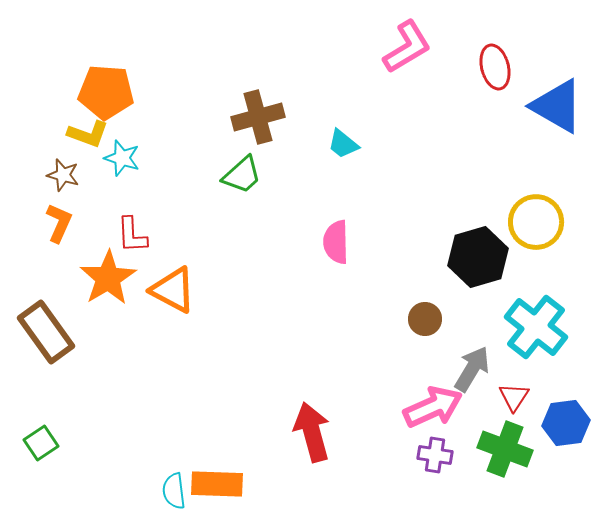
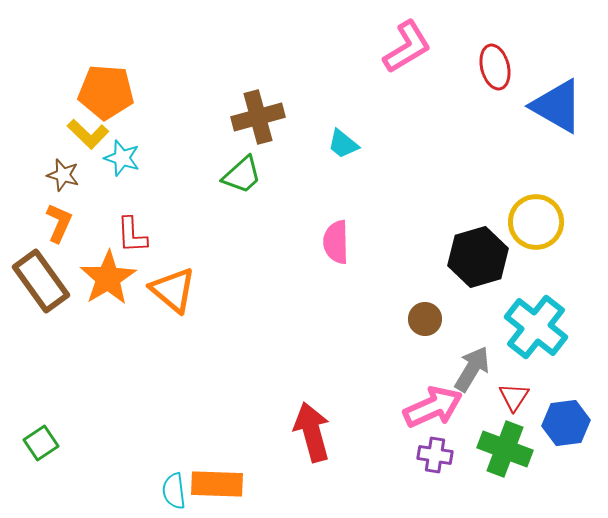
yellow L-shape: rotated 24 degrees clockwise
orange triangle: rotated 12 degrees clockwise
brown rectangle: moved 5 px left, 51 px up
